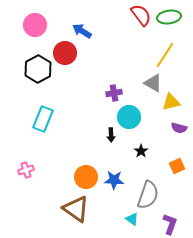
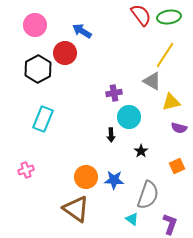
gray triangle: moved 1 px left, 2 px up
